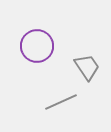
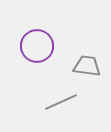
gray trapezoid: moved 1 px up; rotated 48 degrees counterclockwise
